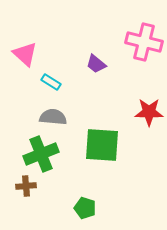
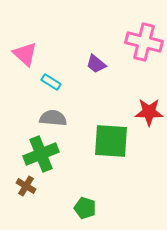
gray semicircle: moved 1 px down
green square: moved 9 px right, 4 px up
brown cross: rotated 36 degrees clockwise
